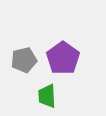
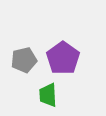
green trapezoid: moved 1 px right, 1 px up
